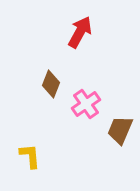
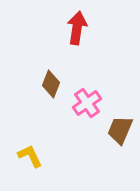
red arrow: moved 3 px left, 4 px up; rotated 20 degrees counterclockwise
pink cross: moved 1 px right, 1 px up
yellow L-shape: rotated 20 degrees counterclockwise
